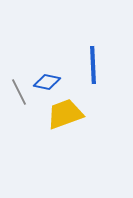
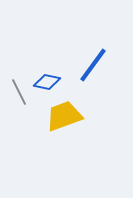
blue line: rotated 39 degrees clockwise
yellow trapezoid: moved 1 px left, 2 px down
